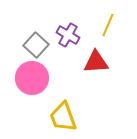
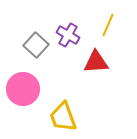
pink circle: moved 9 px left, 11 px down
